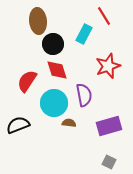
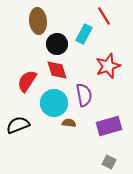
black circle: moved 4 px right
